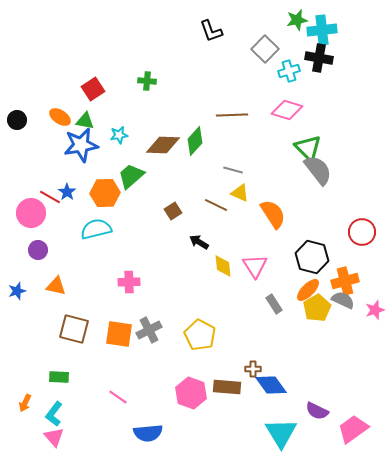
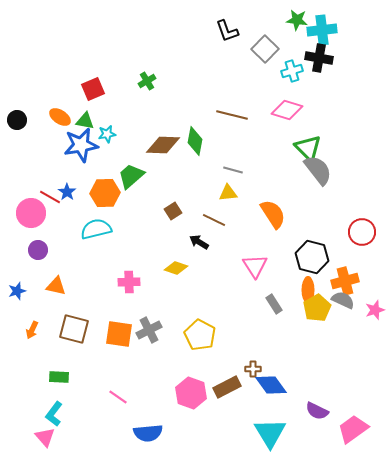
green star at (297, 20): rotated 20 degrees clockwise
black L-shape at (211, 31): moved 16 px right
cyan cross at (289, 71): moved 3 px right
green cross at (147, 81): rotated 36 degrees counterclockwise
red square at (93, 89): rotated 10 degrees clockwise
brown line at (232, 115): rotated 16 degrees clockwise
cyan star at (119, 135): moved 12 px left, 1 px up
green diamond at (195, 141): rotated 32 degrees counterclockwise
yellow triangle at (240, 193): moved 12 px left; rotated 30 degrees counterclockwise
brown line at (216, 205): moved 2 px left, 15 px down
yellow diamond at (223, 266): moved 47 px left, 2 px down; rotated 65 degrees counterclockwise
orange ellipse at (308, 290): rotated 45 degrees counterclockwise
brown rectangle at (227, 387): rotated 32 degrees counterclockwise
orange arrow at (25, 403): moved 7 px right, 73 px up
cyan triangle at (281, 433): moved 11 px left
pink triangle at (54, 437): moved 9 px left
